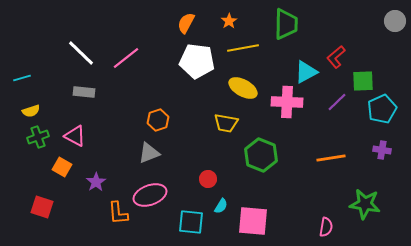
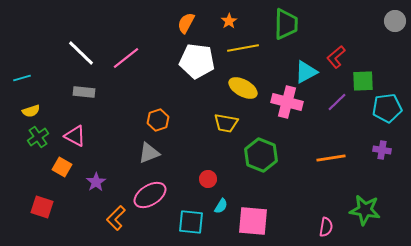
pink cross: rotated 12 degrees clockwise
cyan pentagon: moved 5 px right, 1 px up; rotated 16 degrees clockwise
green cross: rotated 15 degrees counterclockwise
pink ellipse: rotated 12 degrees counterclockwise
green star: moved 6 px down
orange L-shape: moved 2 px left, 5 px down; rotated 50 degrees clockwise
